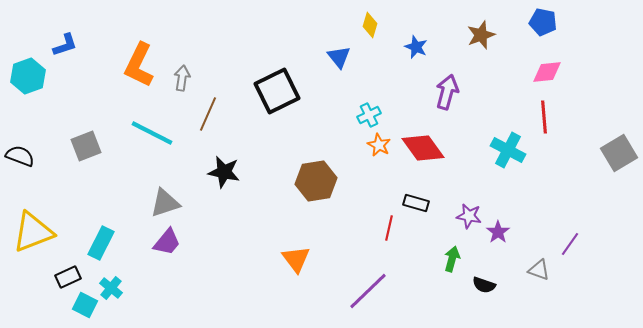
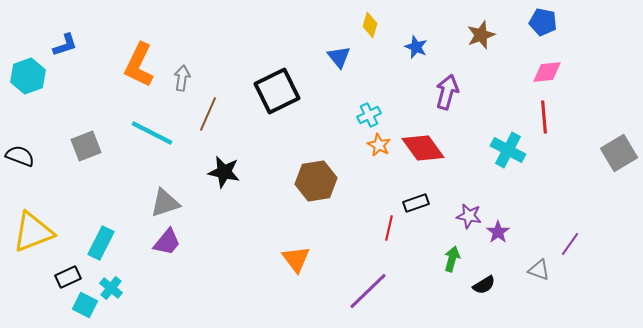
black rectangle at (416, 203): rotated 35 degrees counterclockwise
black semicircle at (484, 285): rotated 50 degrees counterclockwise
